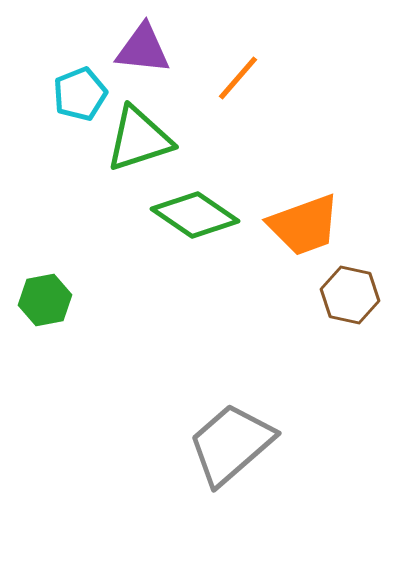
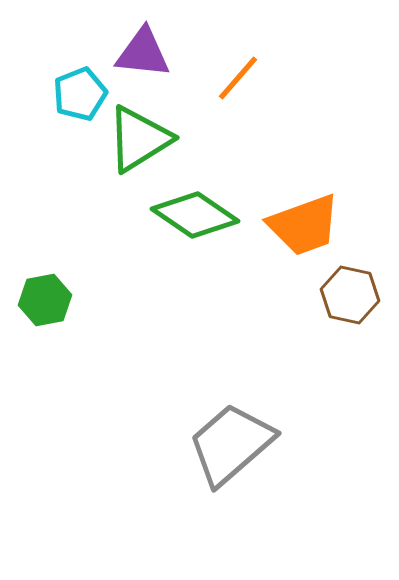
purple triangle: moved 4 px down
green triangle: rotated 14 degrees counterclockwise
